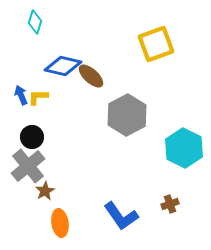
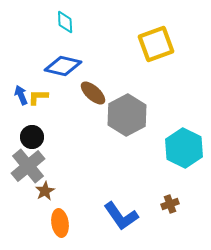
cyan diamond: moved 30 px right; rotated 20 degrees counterclockwise
brown ellipse: moved 2 px right, 17 px down
